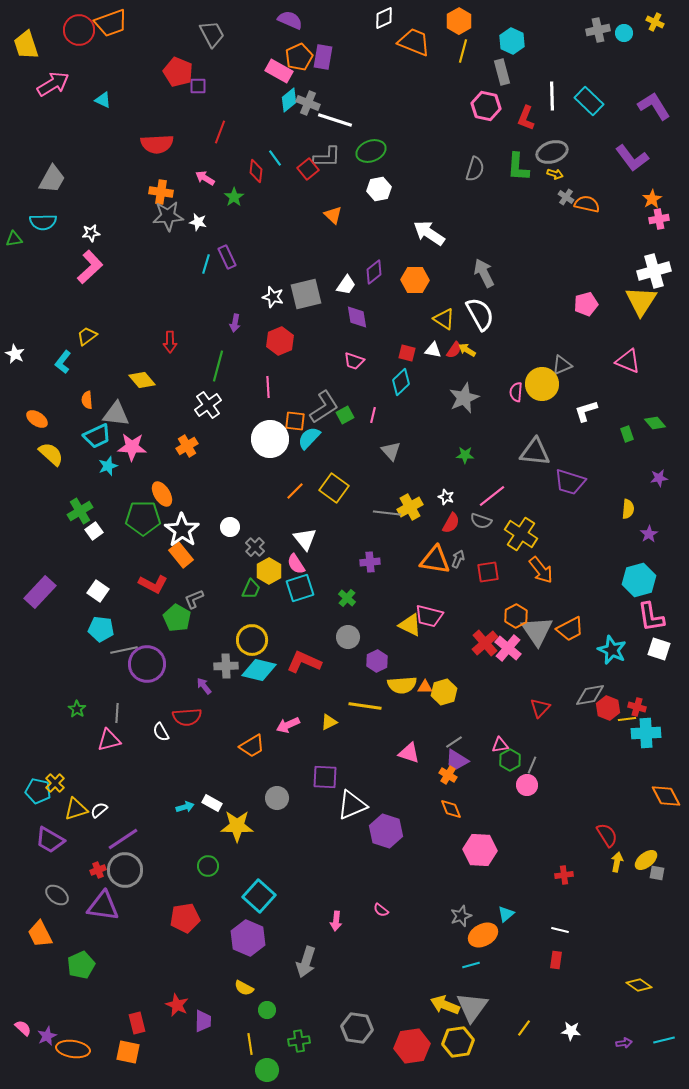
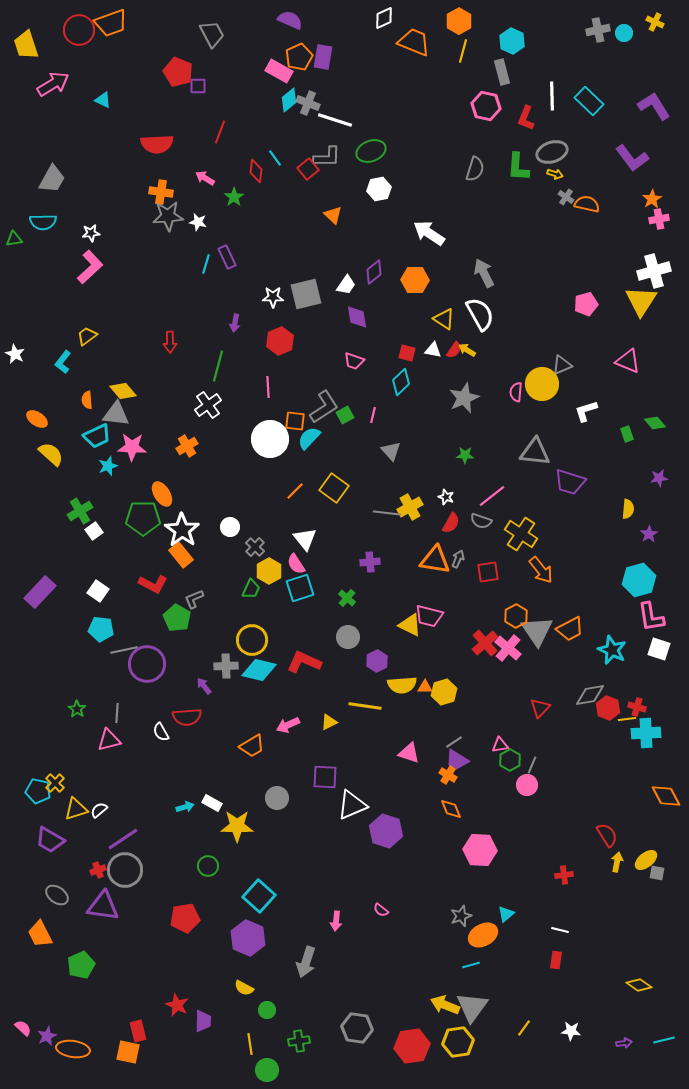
white star at (273, 297): rotated 15 degrees counterclockwise
yellow diamond at (142, 380): moved 19 px left, 11 px down
red rectangle at (137, 1023): moved 1 px right, 8 px down
